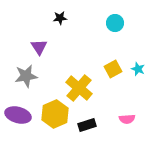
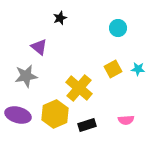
black star: rotated 16 degrees counterclockwise
cyan circle: moved 3 px right, 5 px down
purple triangle: rotated 18 degrees counterclockwise
cyan star: rotated 16 degrees counterclockwise
pink semicircle: moved 1 px left, 1 px down
